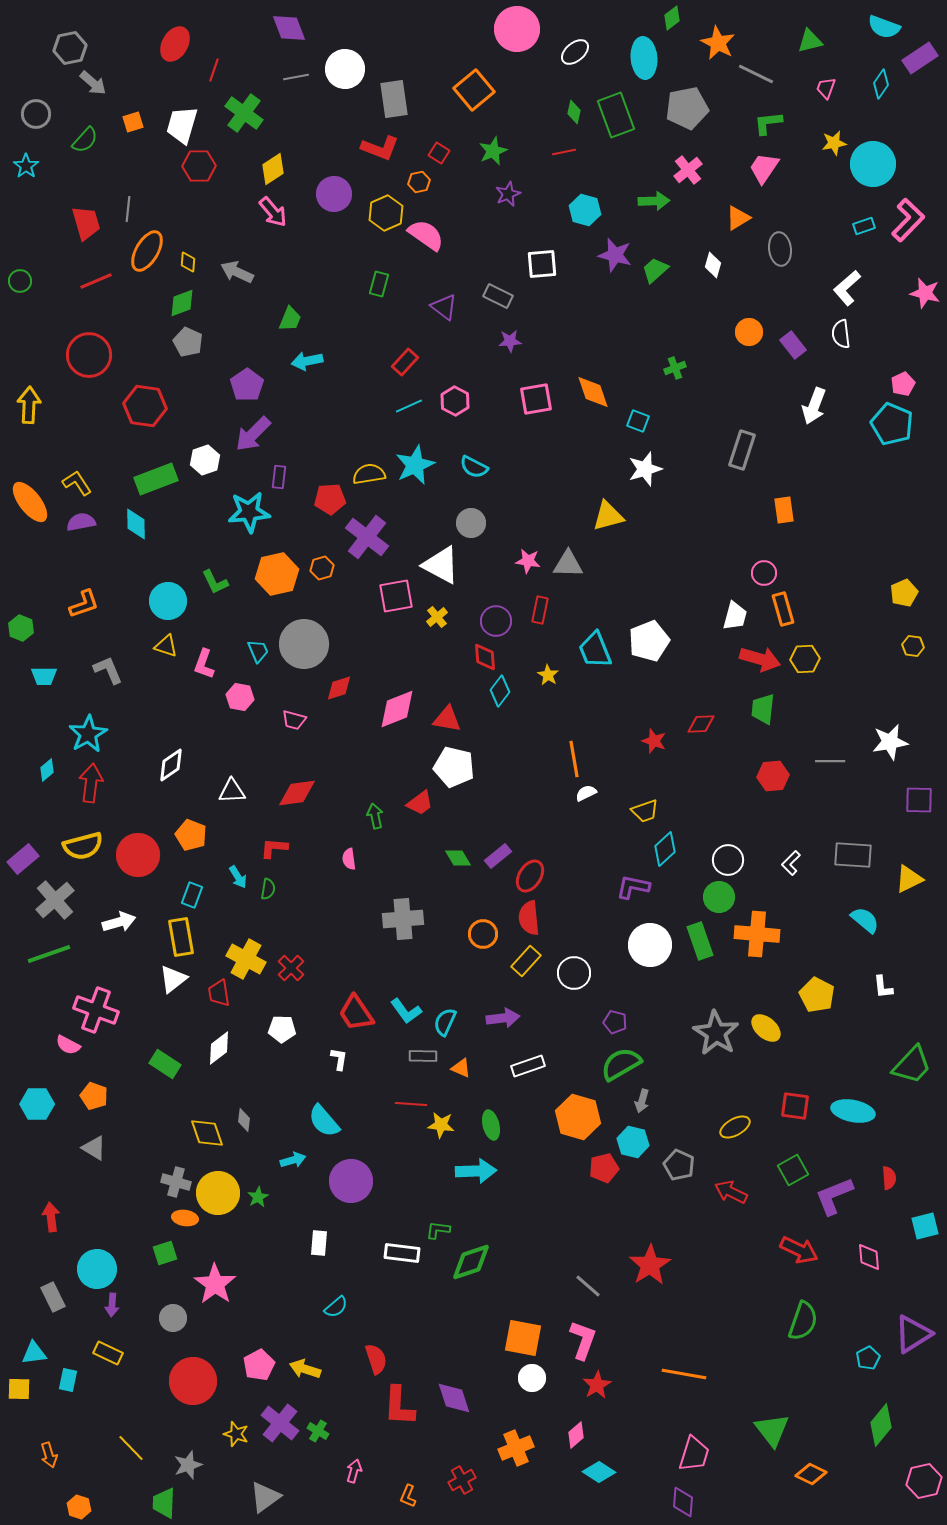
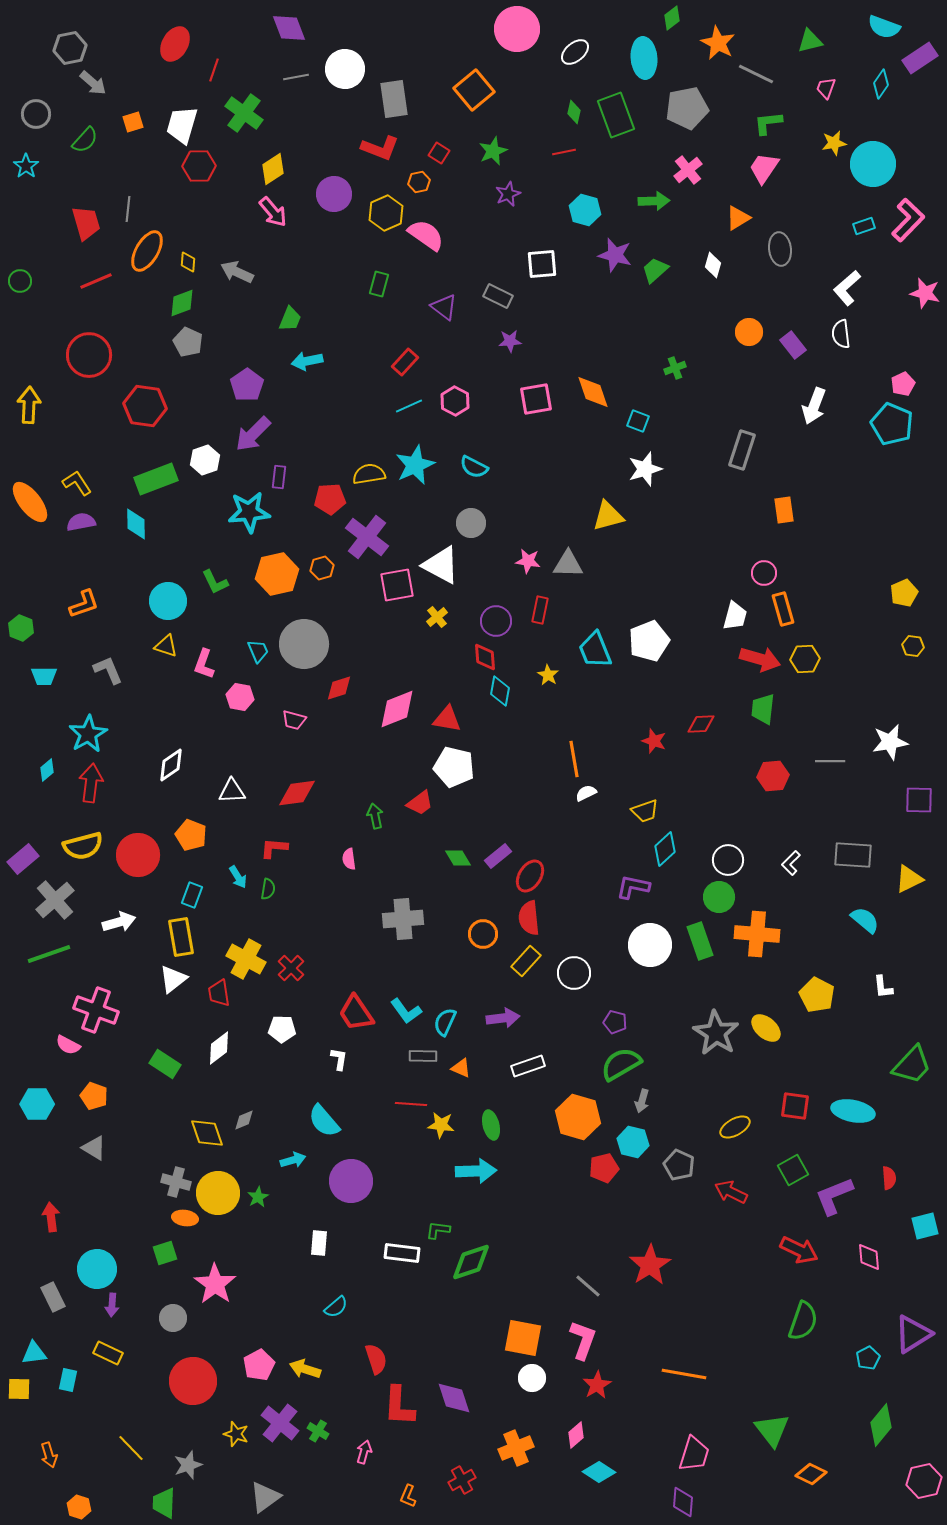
pink square at (396, 596): moved 1 px right, 11 px up
cyan diamond at (500, 691): rotated 28 degrees counterclockwise
gray diamond at (244, 1120): rotated 60 degrees clockwise
pink arrow at (354, 1471): moved 10 px right, 19 px up
